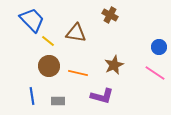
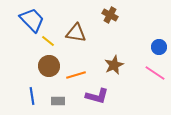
orange line: moved 2 px left, 2 px down; rotated 30 degrees counterclockwise
purple L-shape: moved 5 px left
